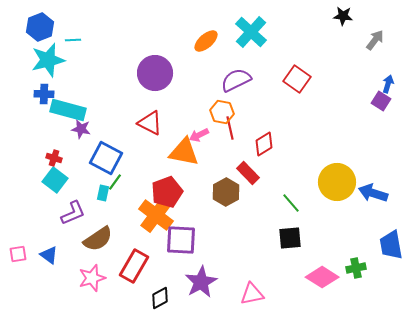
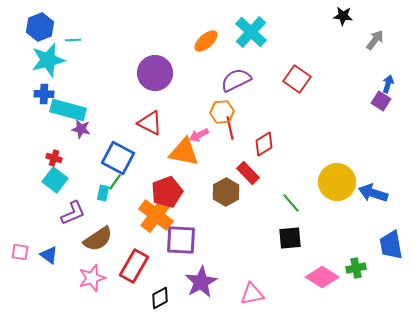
orange hexagon at (222, 112): rotated 15 degrees counterclockwise
blue square at (106, 158): moved 12 px right
pink square at (18, 254): moved 2 px right, 2 px up; rotated 18 degrees clockwise
